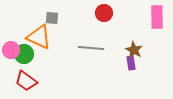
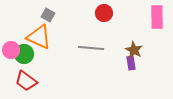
gray square: moved 4 px left, 3 px up; rotated 24 degrees clockwise
